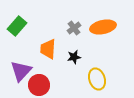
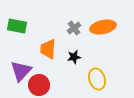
green rectangle: rotated 60 degrees clockwise
